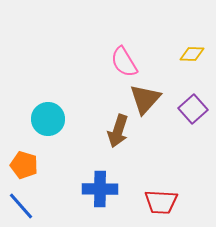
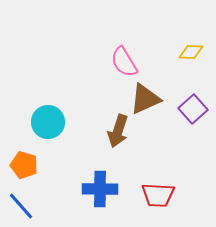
yellow diamond: moved 1 px left, 2 px up
brown triangle: rotated 24 degrees clockwise
cyan circle: moved 3 px down
red trapezoid: moved 3 px left, 7 px up
